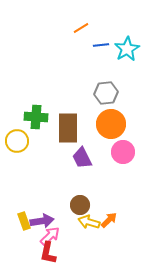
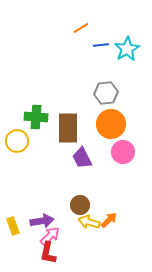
yellow rectangle: moved 11 px left, 5 px down
